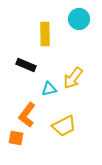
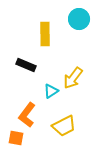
cyan triangle: moved 2 px right, 2 px down; rotated 21 degrees counterclockwise
